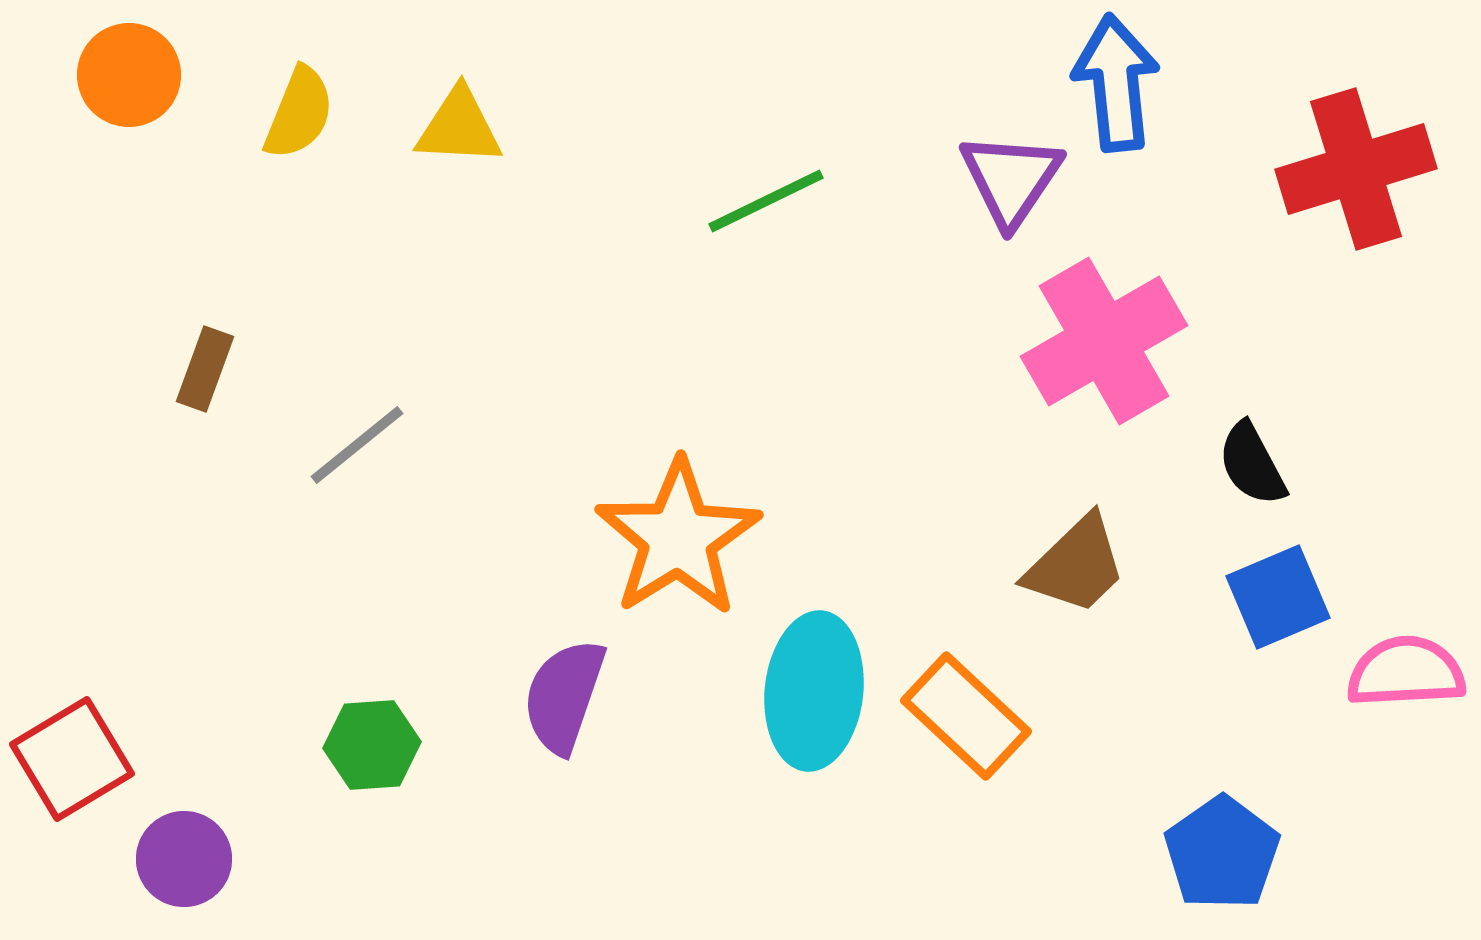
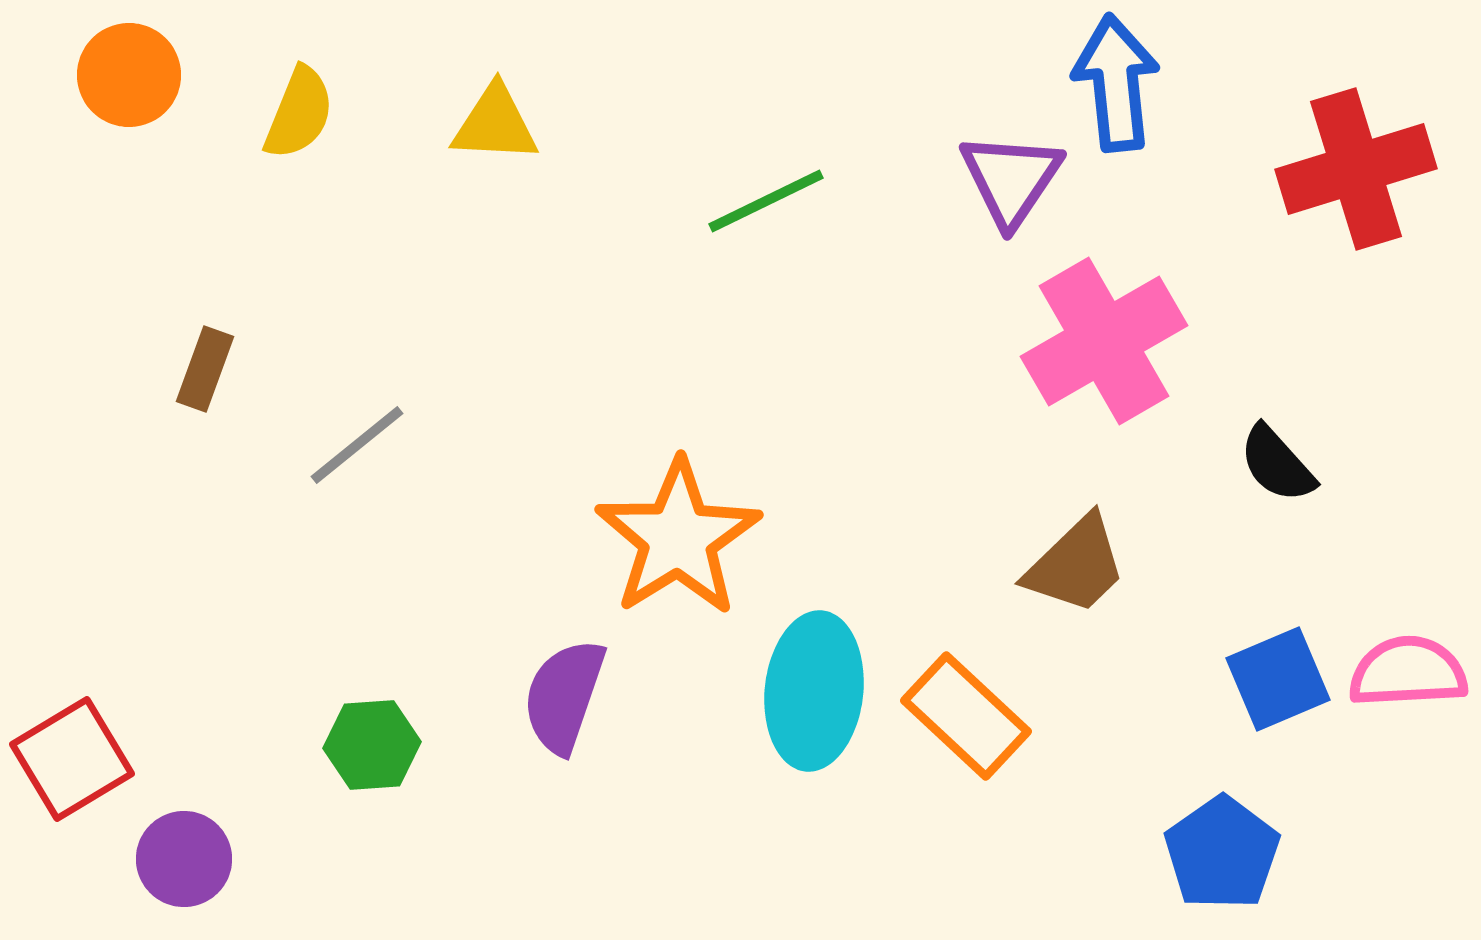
yellow triangle: moved 36 px right, 3 px up
black semicircle: moved 25 px right; rotated 14 degrees counterclockwise
blue square: moved 82 px down
pink semicircle: moved 2 px right
